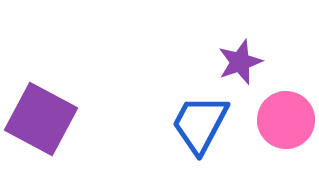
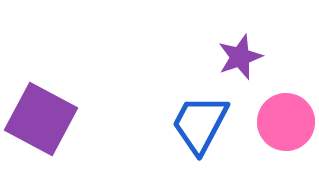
purple star: moved 5 px up
pink circle: moved 2 px down
